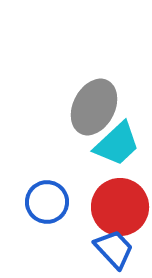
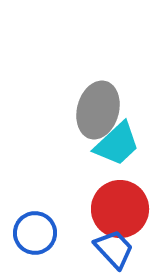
gray ellipse: moved 4 px right, 3 px down; rotated 12 degrees counterclockwise
blue circle: moved 12 px left, 31 px down
red circle: moved 2 px down
